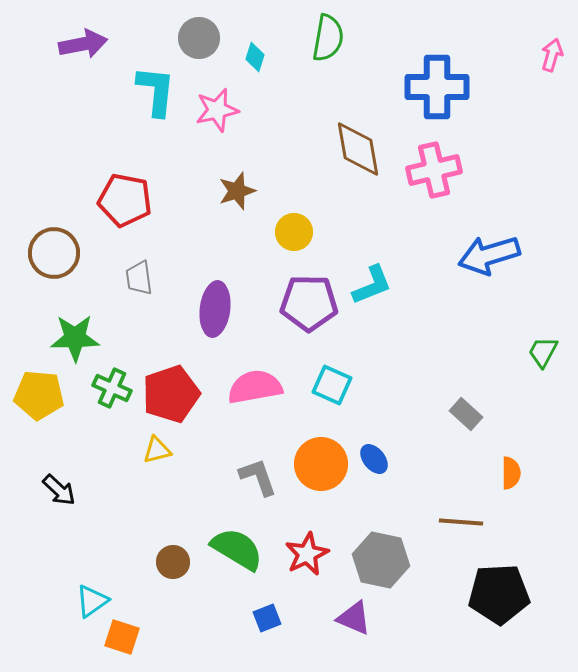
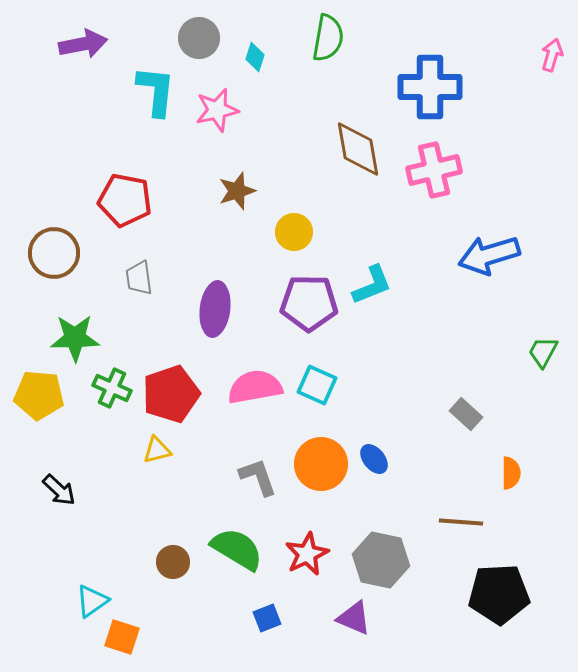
blue cross at (437, 87): moved 7 px left
cyan square at (332, 385): moved 15 px left
